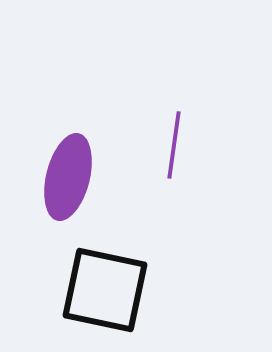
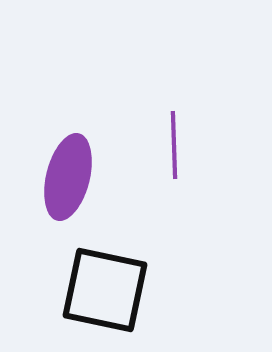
purple line: rotated 10 degrees counterclockwise
